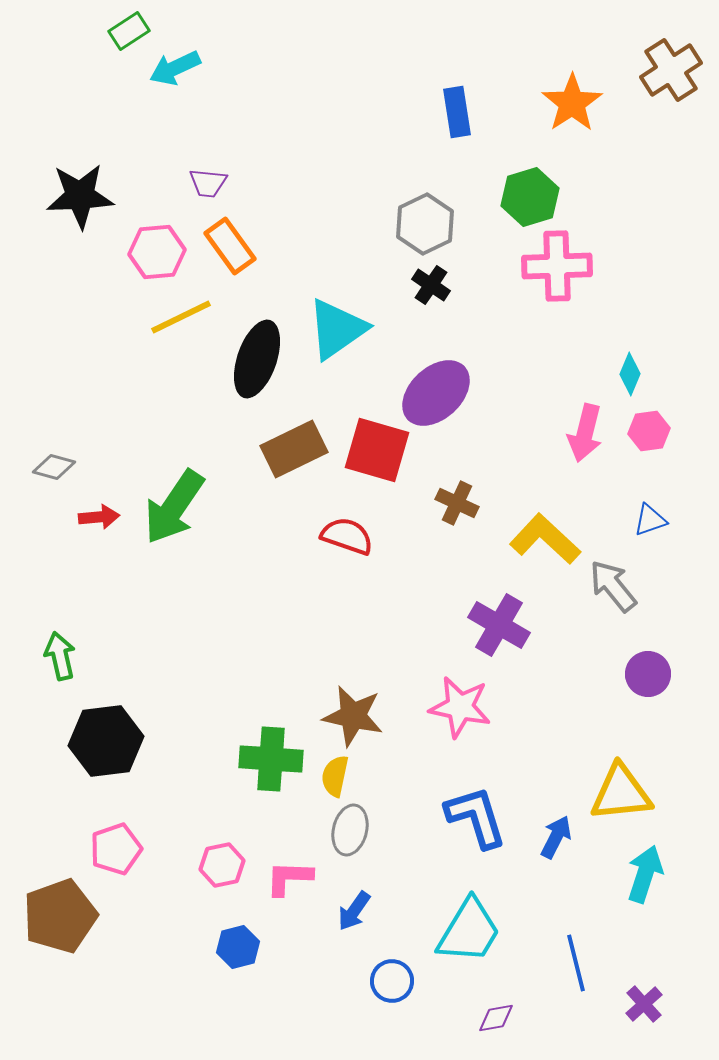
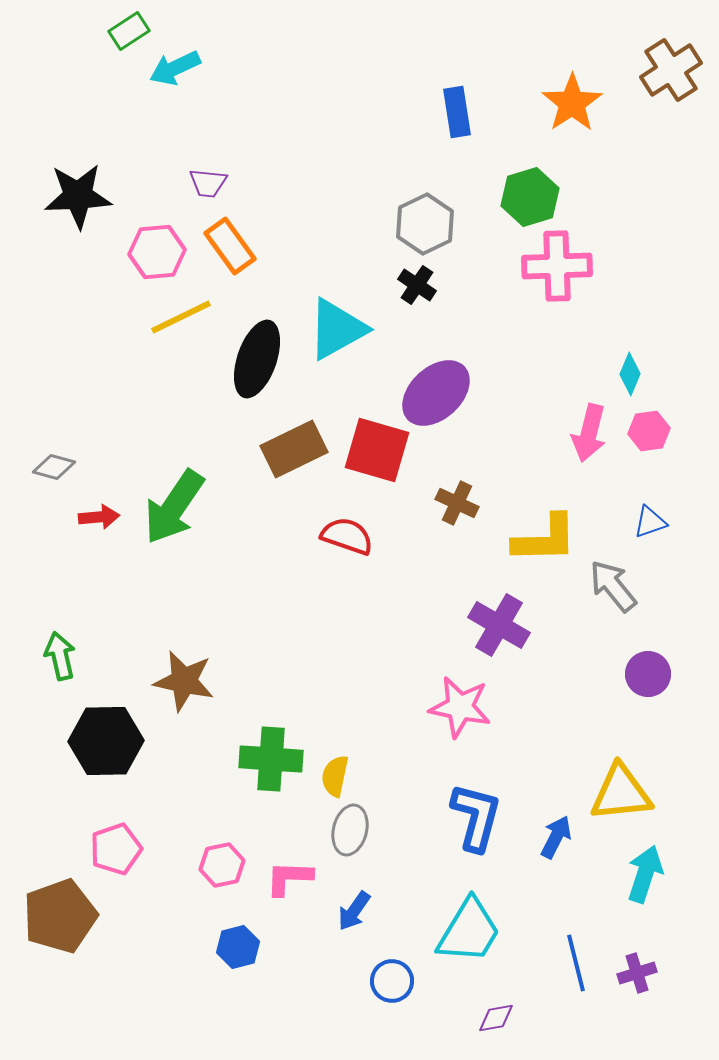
black star at (80, 196): moved 2 px left
black cross at (431, 285): moved 14 px left
cyan triangle at (337, 329): rotated 6 degrees clockwise
pink arrow at (585, 433): moved 4 px right
blue triangle at (650, 520): moved 2 px down
yellow L-shape at (545, 539): rotated 136 degrees clockwise
brown star at (353, 716): moved 169 px left, 35 px up
black hexagon at (106, 741): rotated 6 degrees clockwise
blue L-shape at (476, 817): rotated 32 degrees clockwise
purple cross at (644, 1004): moved 7 px left, 31 px up; rotated 24 degrees clockwise
